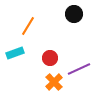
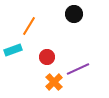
orange line: moved 1 px right
cyan rectangle: moved 2 px left, 3 px up
red circle: moved 3 px left, 1 px up
purple line: moved 1 px left
